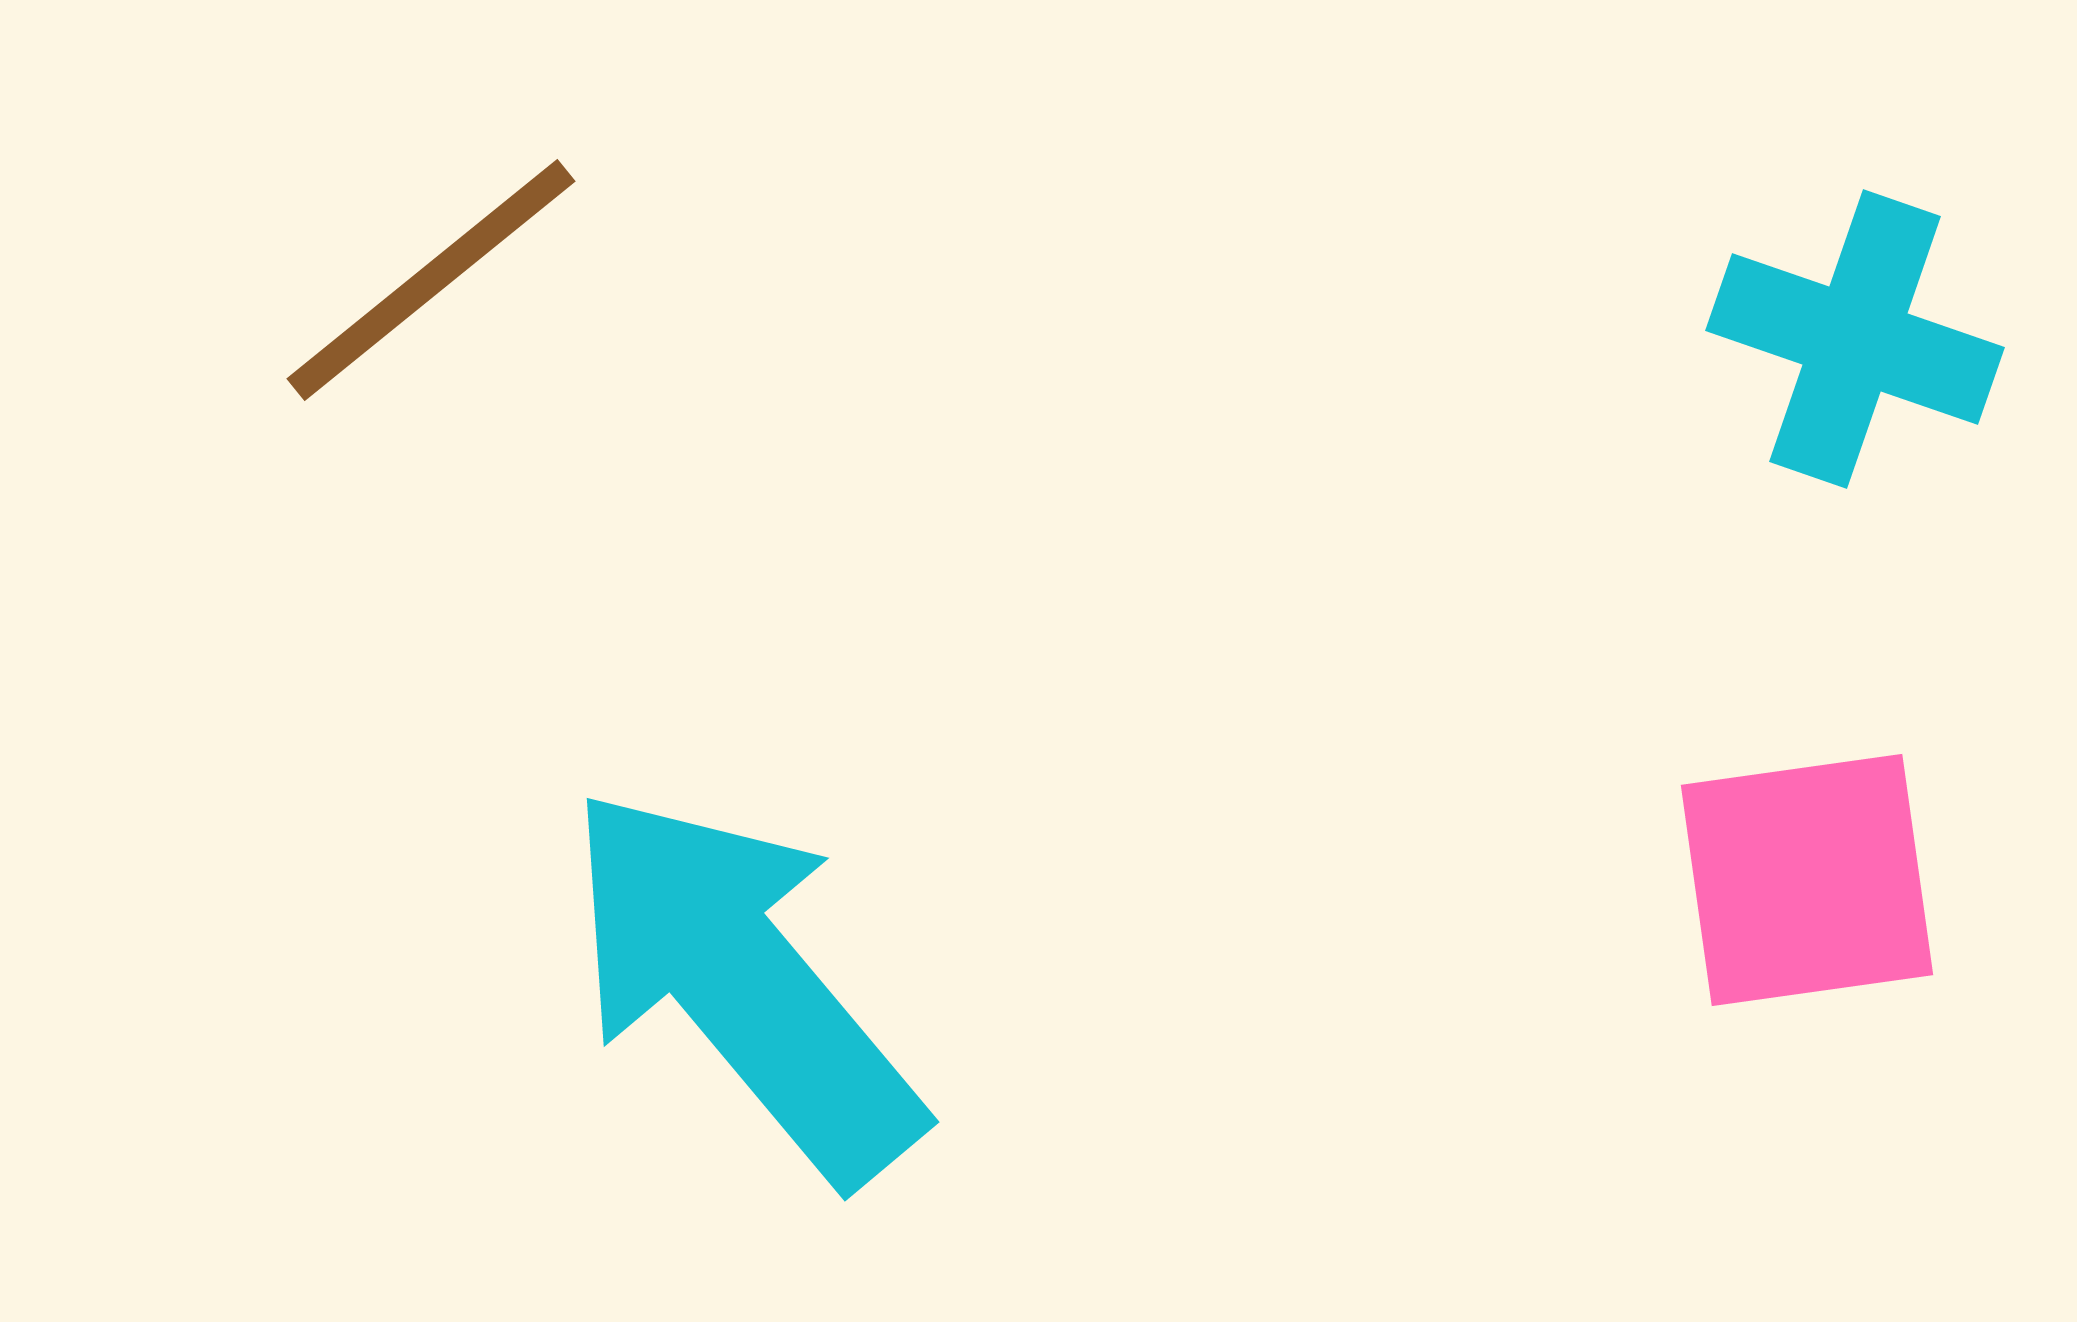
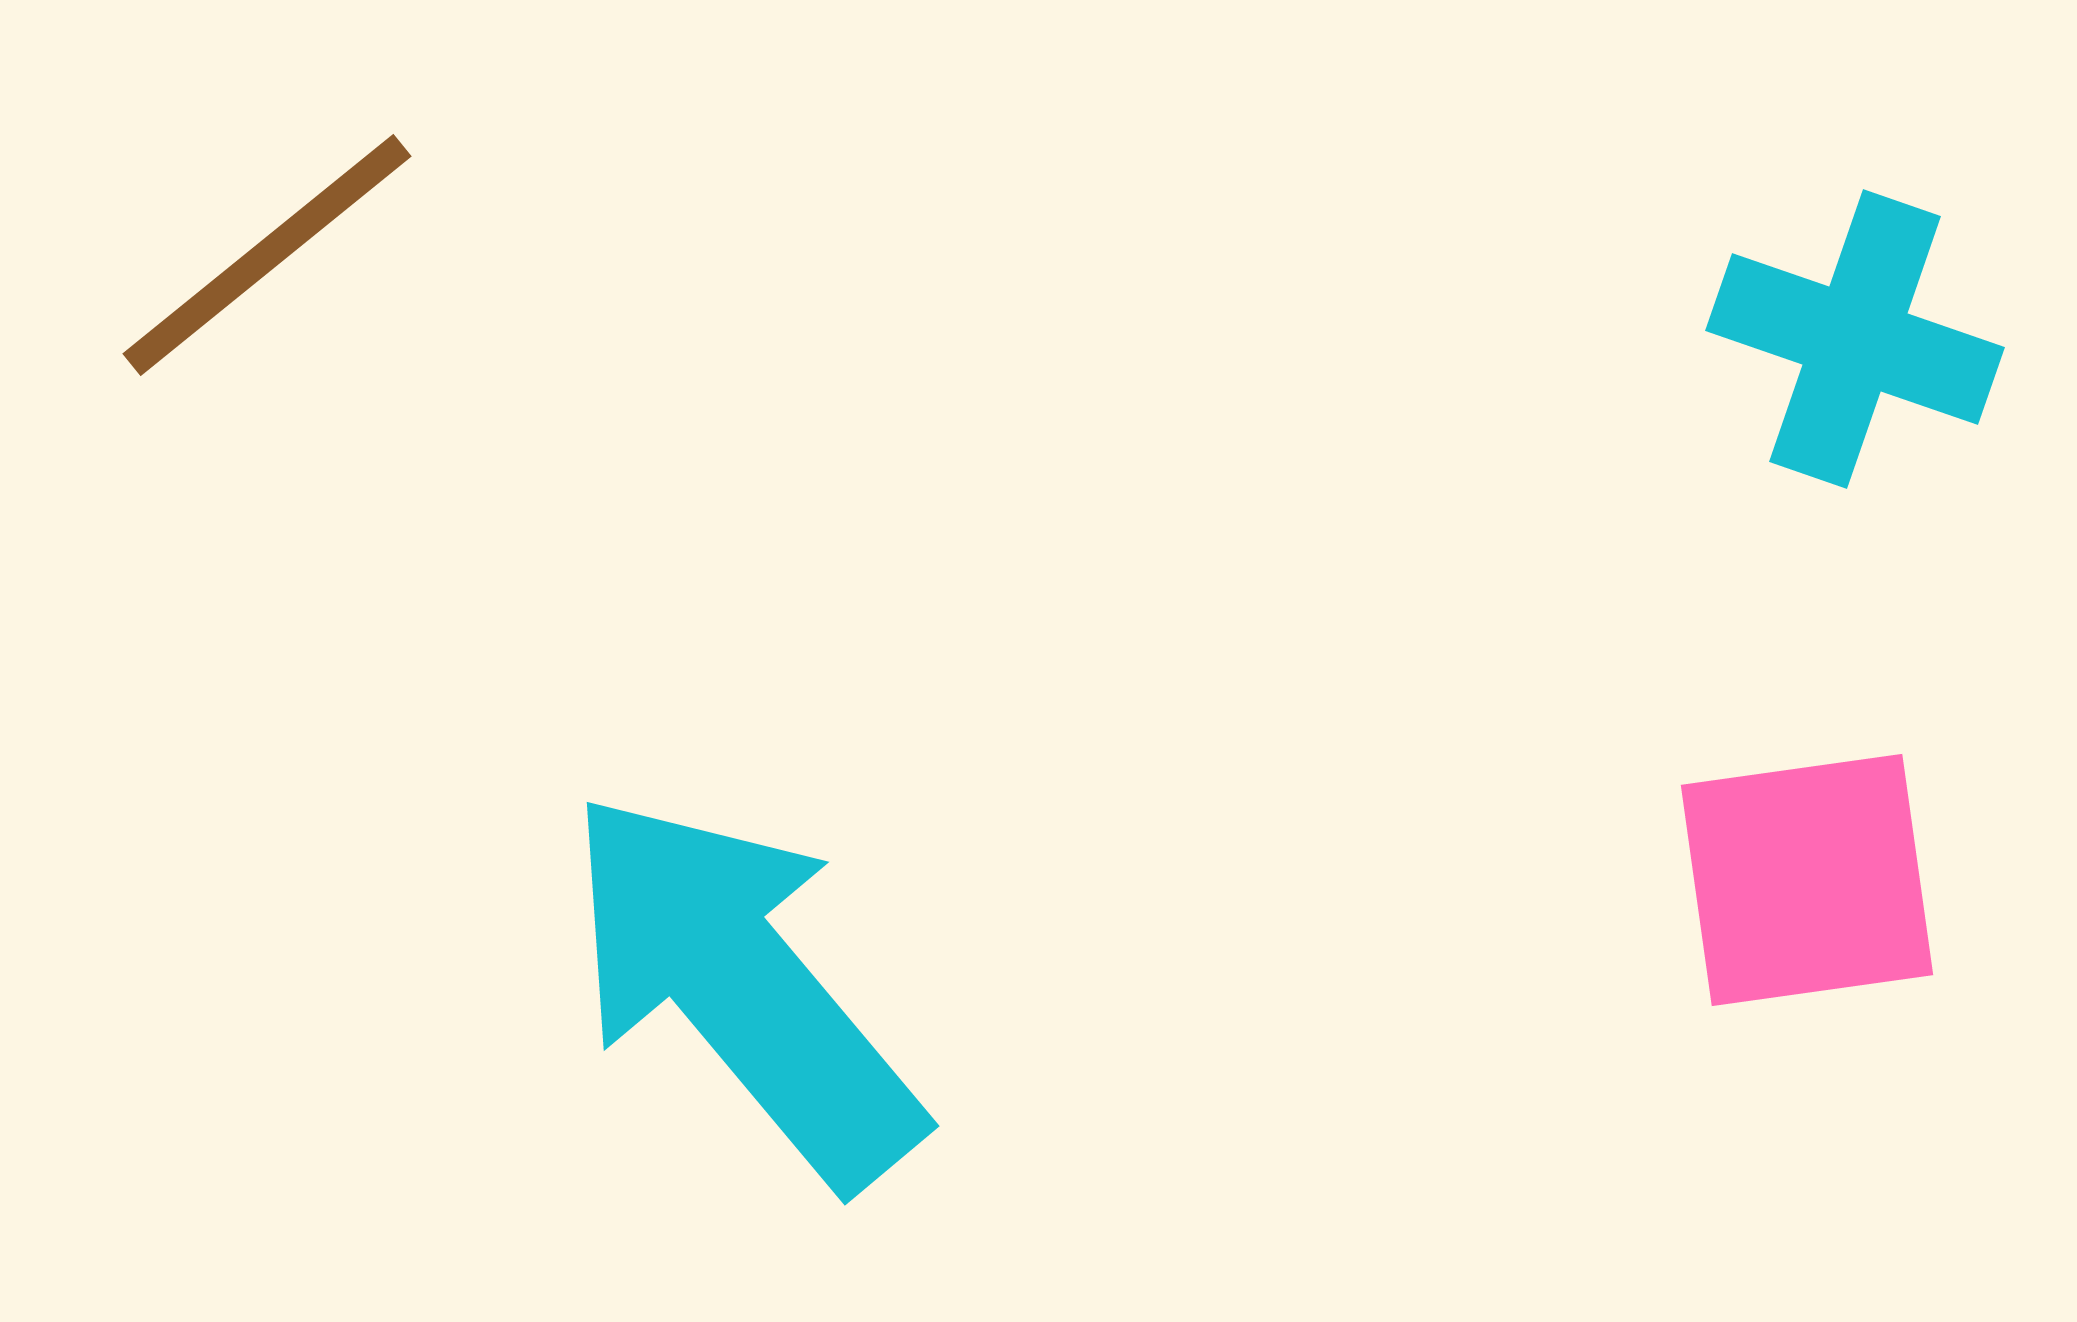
brown line: moved 164 px left, 25 px up
cyan arrow: moved 4 px down
